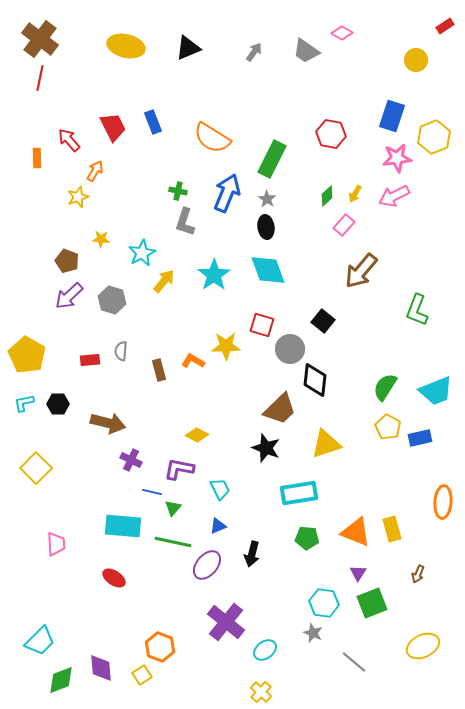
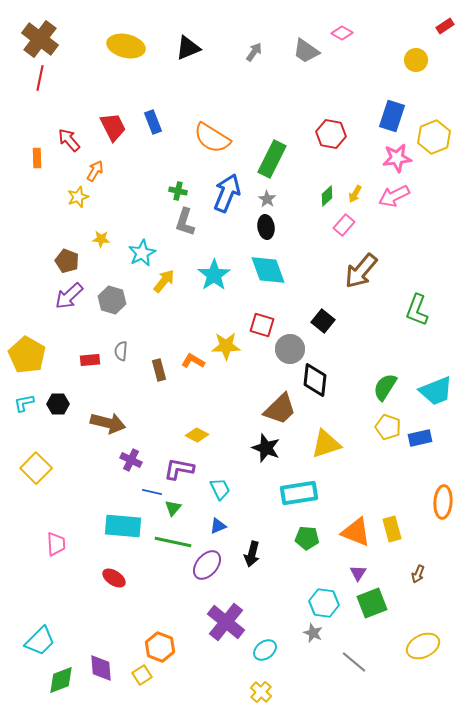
yellow pentagon at (388, 427): rotated 10 degrees counterclockwise
